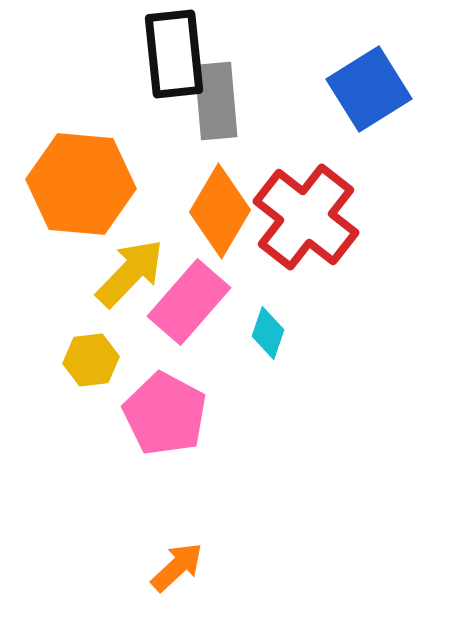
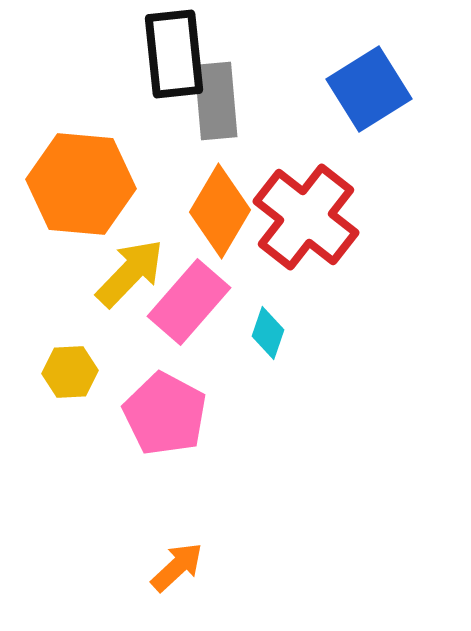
yellow hexagon: moved 21 px left, 12 px down; rotated 4 degrees clockwise
